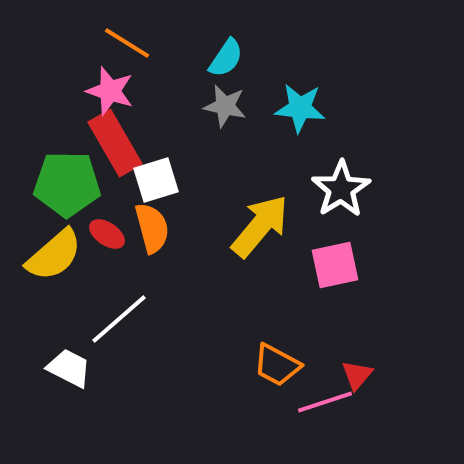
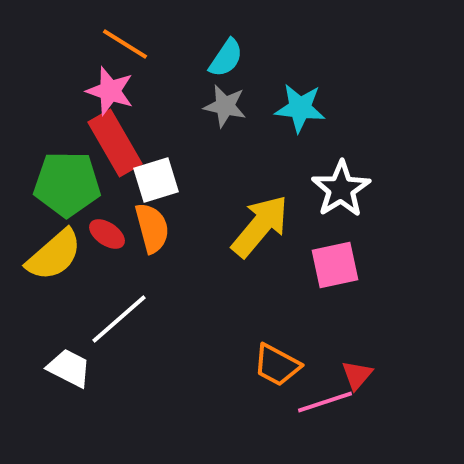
orange line: moved 2 px left, 1 px down
